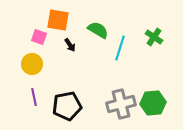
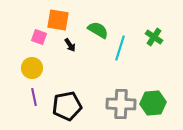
yellow circle: moved 4 px down
gray cross: rotated 16 degrees clockwise
